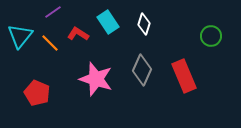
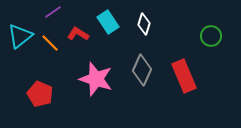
cyan triangle: rotated 12 degrees clockwise
red pentagon: moved 3 px right, 1 px down
